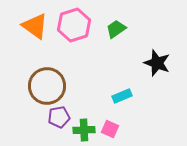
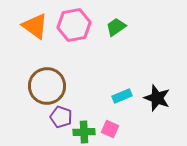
pink hexagon: rotated 8 degrees clockwise
green trapezoid: moved 2 px up
black star: moved 35 px down
purple pentagon: moved 2 px right; rotated 30 degrees clockwise
green cross: moved 2 px down
